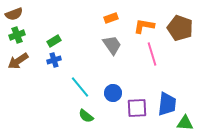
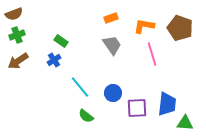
green rectangle: moved 7 px right; rotated 64 degrees clockwise
blue cross: rotated 16 degrees counterclockwise
